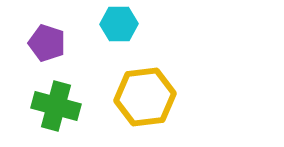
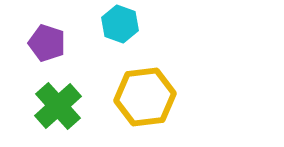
cyan hexagon: moved 1 px right; rotated 21 degrees clockwise
green cross: moved 2 px right; rotated 33 degrees clockwise
